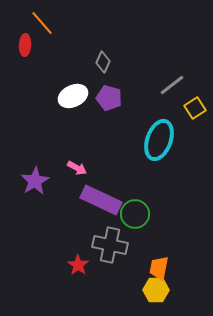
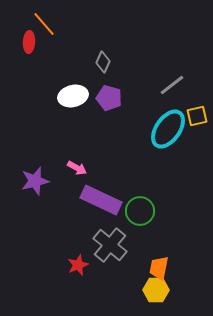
orange line: moved 2 px right, 1 px down
red ellipse: moved 4 px right, 3 px up
white ellipse: rotated 12 degrees clockwise
yellow square: moved 2 px right, 8 px down; rotated 20 degrees clockwise
cyan ellipse: moved 9 px right, 11 px up; rotated 15 degrees clockwise
purple star: rotated 16 degrees clockwise
green circle: moved 5 px right, 3 px up
gray cross: rotated 28 degrees clockwise
red star: rotated 15 degrees clockwise
